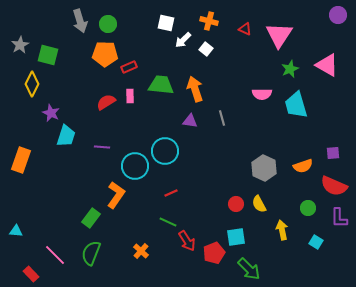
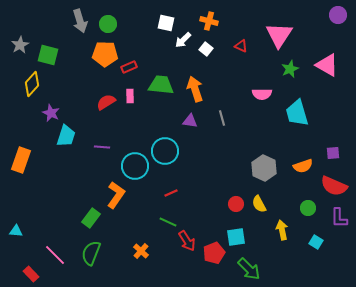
red triangle at (245, 29): moved 4 px left, 17 px down
yellow diamond at (32, 84): rotated 15 degrees clockwise
cyan trapezoid at (296, 105): moved 1 px right, 8 px down
